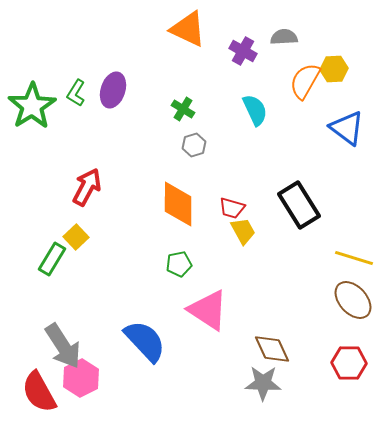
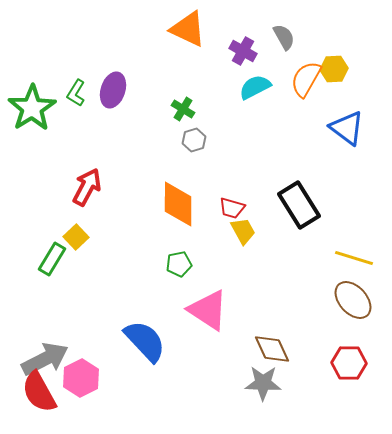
gray semicircle: rotated 64 degrees clockwise
orange semicircle: moved 1 px right, 2 px up
green star: moved 2 px down
cyan semicircle: moved 23 px up; rotated 92 degrees counterclockwise
gray hexagon: moved 5 px up
gray arrow: moved 18 px left, 13 px down; rotated 84 degrees counterclockwise
